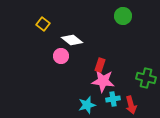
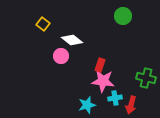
cyan cross: moved 2 px right, 1 px up
red arrow: rotated 30 degrees clockwise
